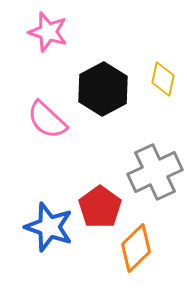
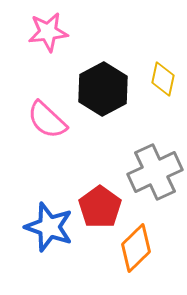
pink star: rotated 24 degrees counterclockwise
